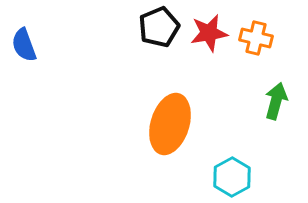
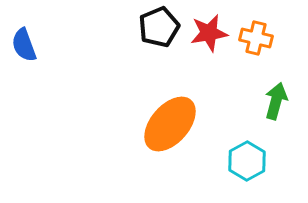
orange ellipse: rotated 24 degrees clockwise
cyan hexagon: moved 15 px right, 16 px up
